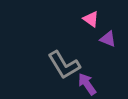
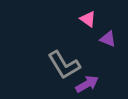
pink triangle: moved 3 px left
purple arrow: rotated 95 degrees clockwise
